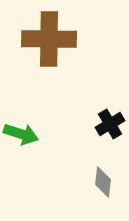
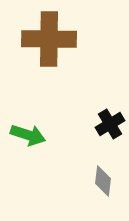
green arrow: moved 7 px right, 1 px down
gray diamond: moved 1 px up
